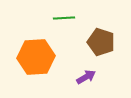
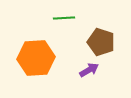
orange hexagon: moved 1 px down
purple arrow: moved 3 px right, 7 px up
